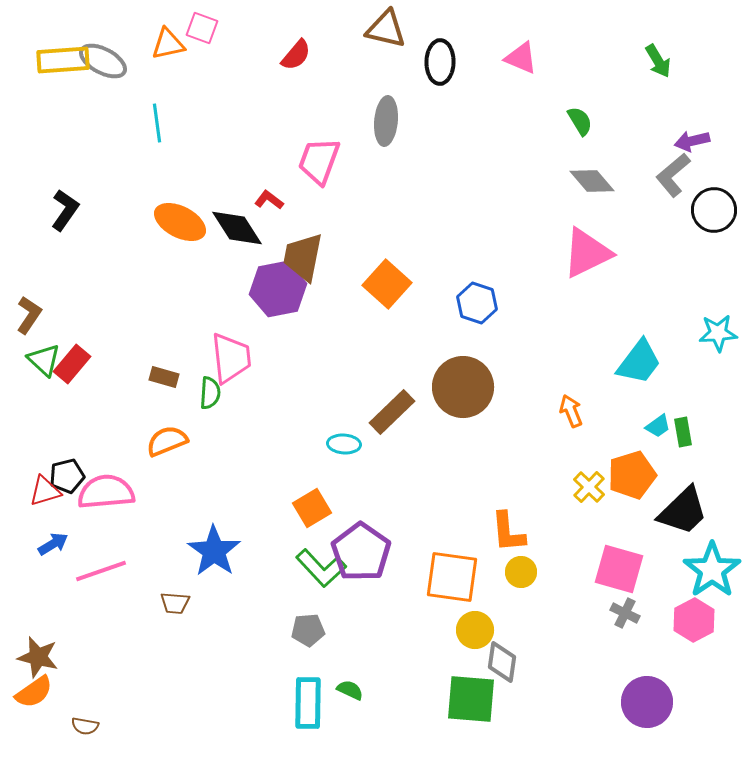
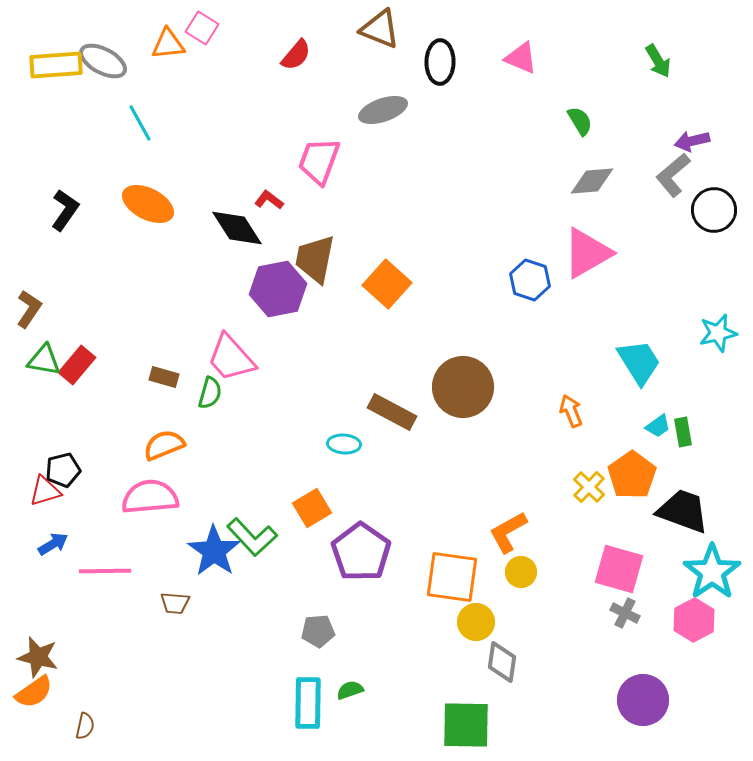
pink square at (202, 28): rotated 12 degrees clockwise
brown triangle at (386, 29): moved 6 px left; rotated 9 degrees clockwise
orange triangle at (168, 44): rotated 6 degrees clockwise
yellow rectangle at (63, 60): moved 7 px left, 5 px down
gray ellipse at (386, 121): moved 3 px left, 11 px up; rotated 66 degrees clockwise
cyan line at (157, 123): moved 17 px left; rotated 21 degrees counterclockwise
gray diamond at (592, 181): rotated 54 degrees counterclockwise
orange ellipse at (180, 222): moved 32 px left, 18 px up
pink triangle at (587, 253): rotated 4 degrees counterclockwise
brown trapezoid at (303, 257): moved 12 px right, 2 px down
blue hexagon at (477, 303): moved 53 px right, 23 px up
brown L-shape at (29, 315): moved 6 px up
cyan star at (718, 333): rotated 9 degrees counterclockwise
pink trapezoid at (231, 358): rotated 144 degrees clockwise
green triangle at (44, 360): rotated 33 degrees counterclockwise
cyan trapezoid at (639, 362): rotated 69 degrees counterclockwise
red rectangle at (72, 364): moved 5 px right, 1 px down
green semicircle at (210, 393): rotated 12 degrees clockwise
brown rectangle at (392, 412): rotated 72 degrees clockwise
orange semicircle at (167, 441): moved 3 px left, 4 px down
orange pentagon at (632, 475): rotated 18 degrees counterclockwise
black pentagon at (67, 476): moved 4 px left, 6 px up
pink semicircle at (106, 492): moved 44 px right, 5 px down
black trapezoid at (683, 511): rotated 116 degrees counterclockwise
orange L-shape at (508, 532): rotated 66 degrees clockwise
green L-shape at (321, 568): moved 69 px left, 31 px up
cyan star at (712, 570): moved 2 px down
pink line at (101, 571): moved 4 px right; rotated 18 degrees clockwise
gray pentagon at (308, 630): moved 10 px right, 1 px down
yellow circle at (475, 630): moved 1 px right, 8 px up
green semicircle at (350, 690): rotated 44 degrees counterclockwise
green square at (471, 699): moved 5 px left, 26 px down; rotated 4 degrees counterclockwise
purple circle at (647, 702): moved 4 px left, 2 px up
brown semicircle at (85, 726): rotated 88 degrees counterclockwise
